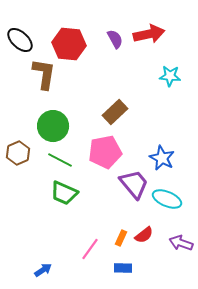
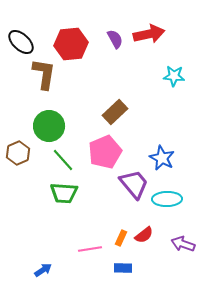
black ellipse: moved 1 px right, 2 px down
red hexagon: moved 2 px right; rotated 12 degrees counterclockwise
cyan star: moved 4 px right
green circle: moved 4 px left
pink pentagon: rotated 12 degrees counterclockwise
green line: moved 3 px right; rotated 20 degrees clockwise
green trapezoid: rotated 20 degrees counterclockwise
cyan ellipse: rotated 24 degrees counterclockwise
purple arrow: moved 2 px right, 1 px down
pink line: rotated 45 degrees clockwise
